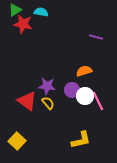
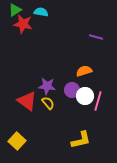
pink line: rotated 42 degrees clockwise
